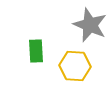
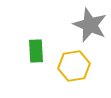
yellow hexagon: moved 1 px left; rotated 12 degrees counterclockwise
